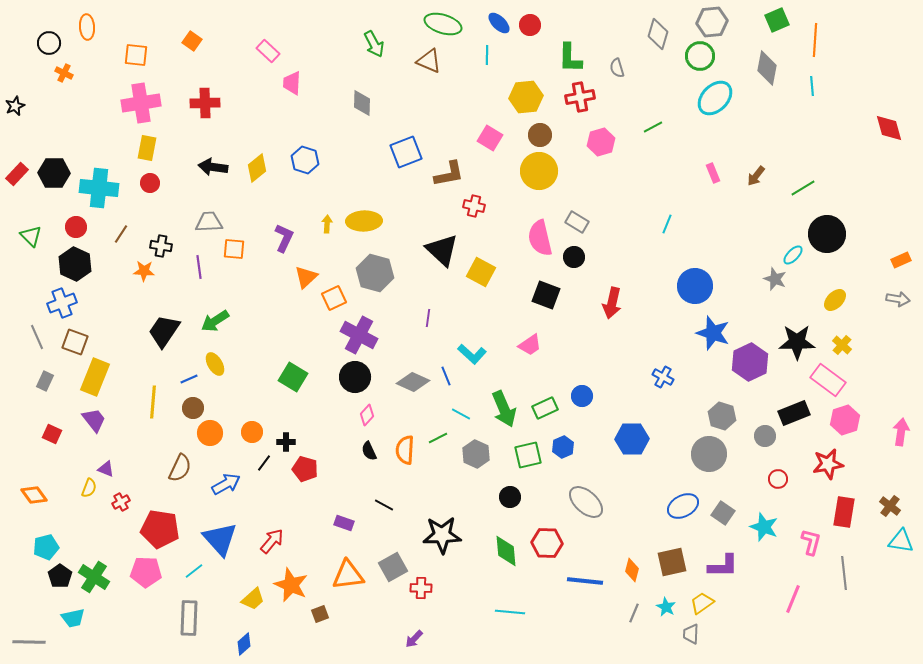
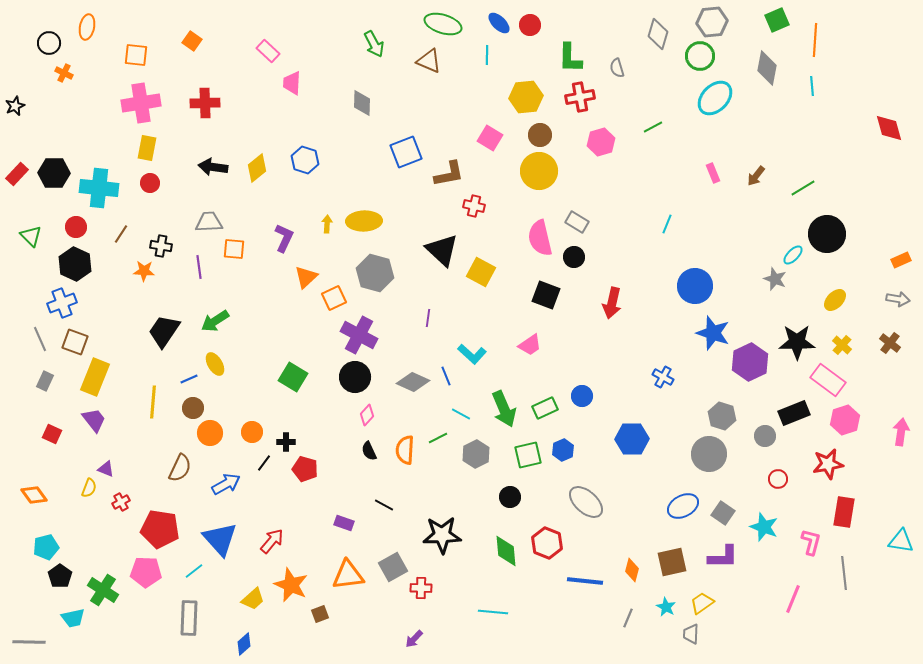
orange ellipse at (87, 27): rotated 15 degrees clockwise
gray line at (37, 337): moved 3 px right, 2 px down
blue hexagon at (563, 447): moved 3 px down
gray hexagon at (476, 454): rotated 8 degrees clockwise
brown cross at (890, 506): moved 163 px up
red hexagon at (547, 543): rotated 20 degrees clockwise
purple L-shape at (723, 566): moved 9 px up
green cross at (94, 577): moved 9 px right, 13 px down
cyan line at (510, 612): moved 17 px left
gray line at (634, 613): moved 6 px left, 5 px down
